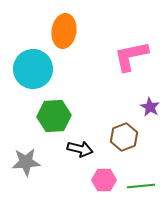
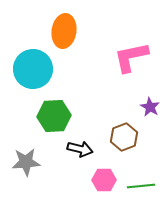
pink L-shape: moved 1 px down
